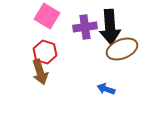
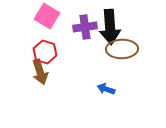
brown ellipse: rotated 20 degrees clockwise
